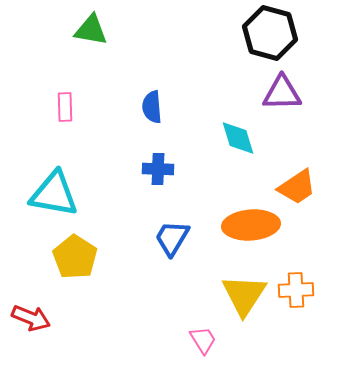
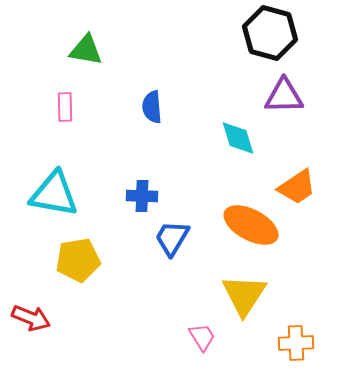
green triangle: moved 5 px left, 20 px down
purple triangle: moved 2 px right, 3 px down
blue cross: moved 16 px left, 27 px down
orange ellipse: rotated 32 degrees clockwise
yellow pentagon: moved 3 px right, 3 px down; rotated 30 degrees clockwise
orange cross: moved 53 px down
pink trapezoid: moved 1 px left, 3 px up
